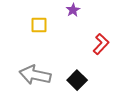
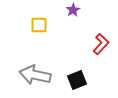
black square: rotated 24 degrees clockwise
